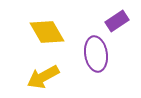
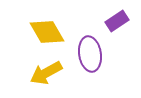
purple ellipse: moved 6 px left
yellow arrow: moved 3 px right, 4 px up
